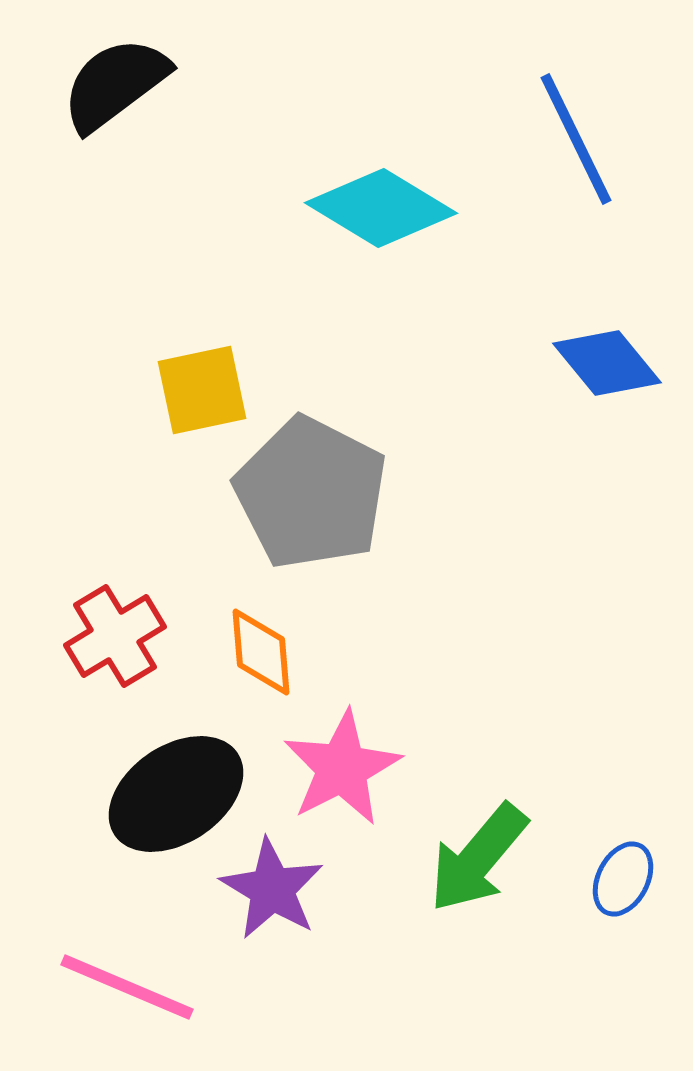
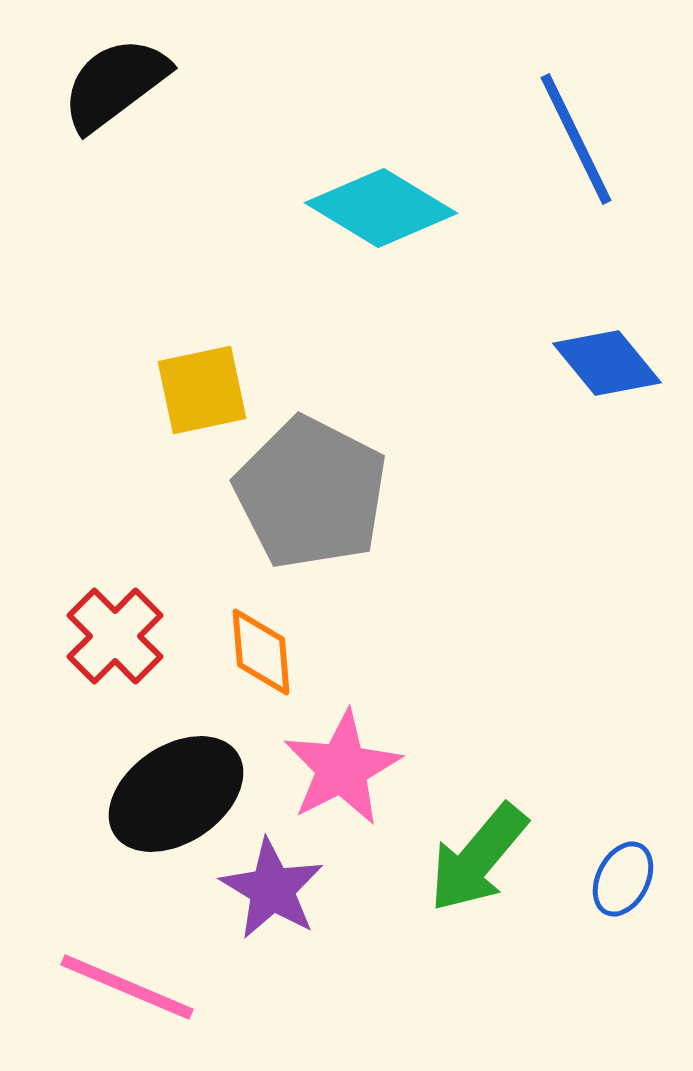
red cross: rotated 14 degrees counterclockwise
